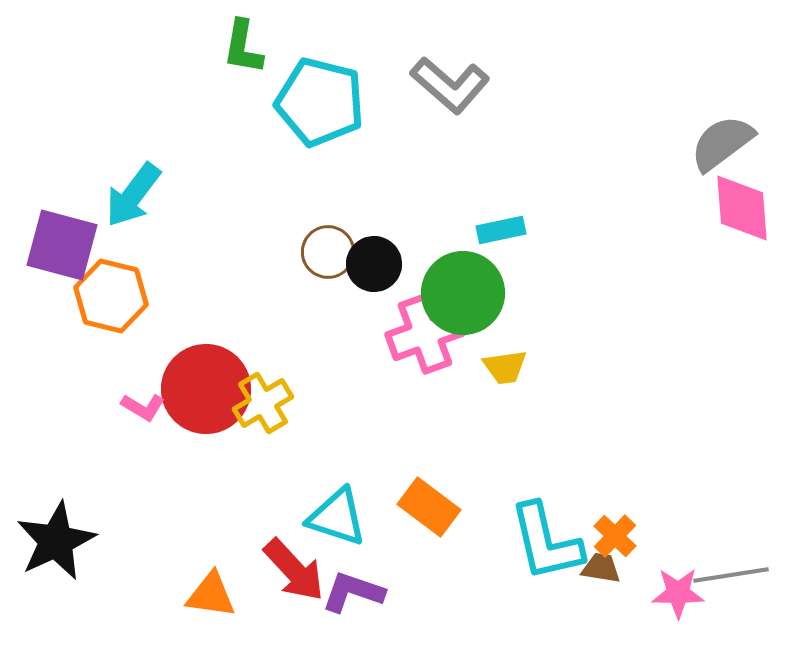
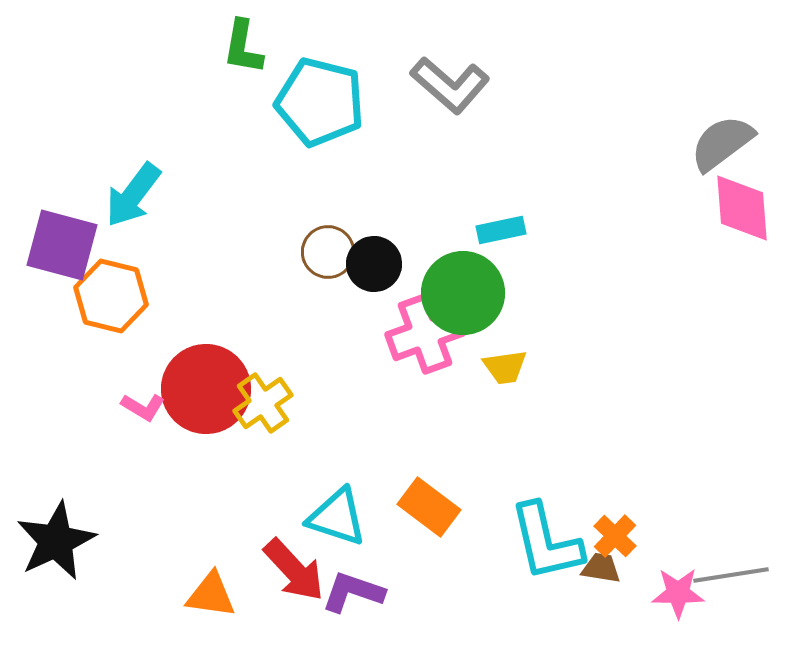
yellow cross: rotated 4 degrees counterclockwise
